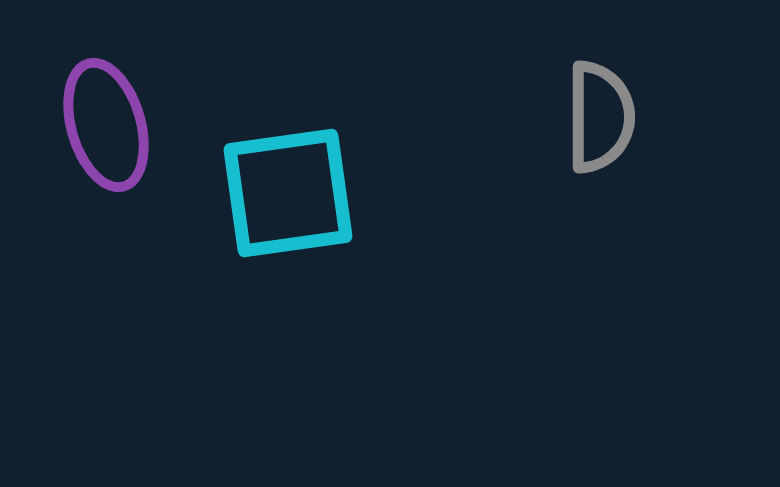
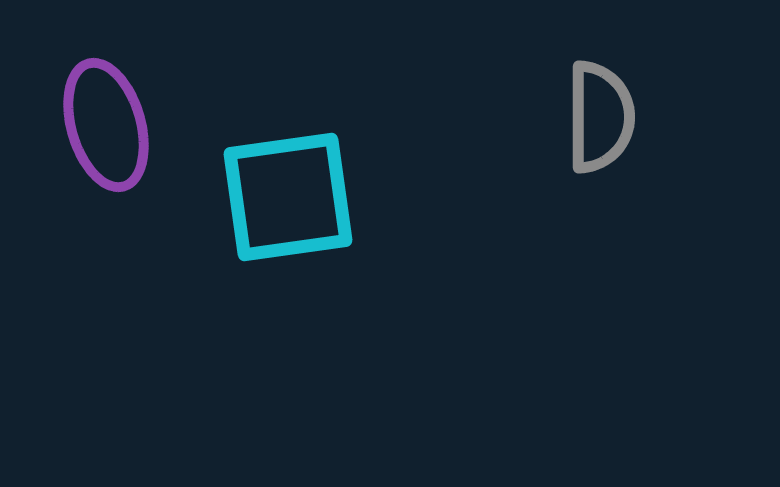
cyan square: moved 4 px down
